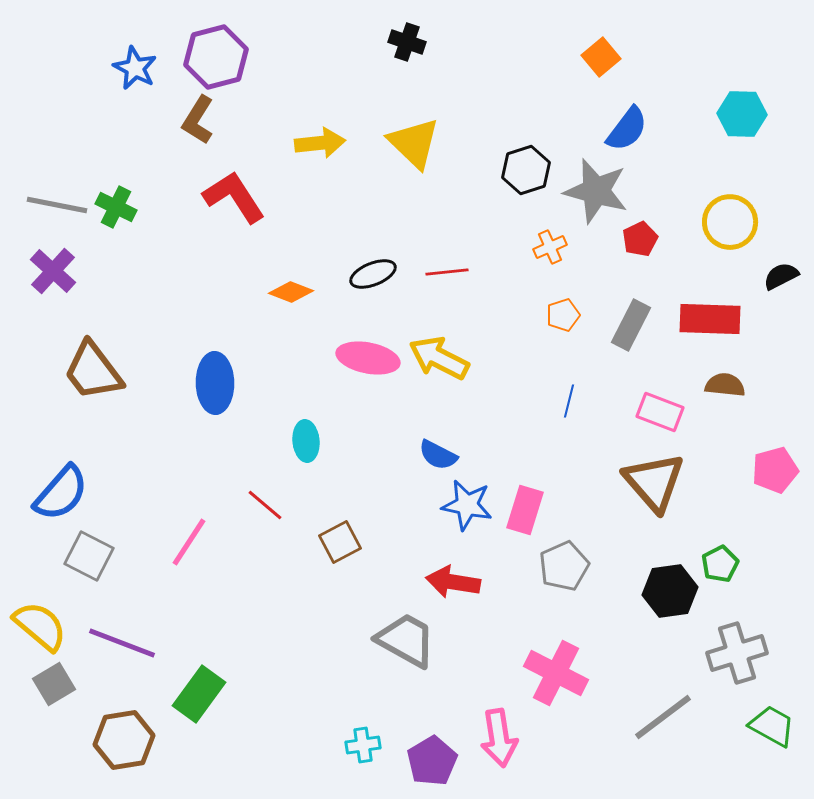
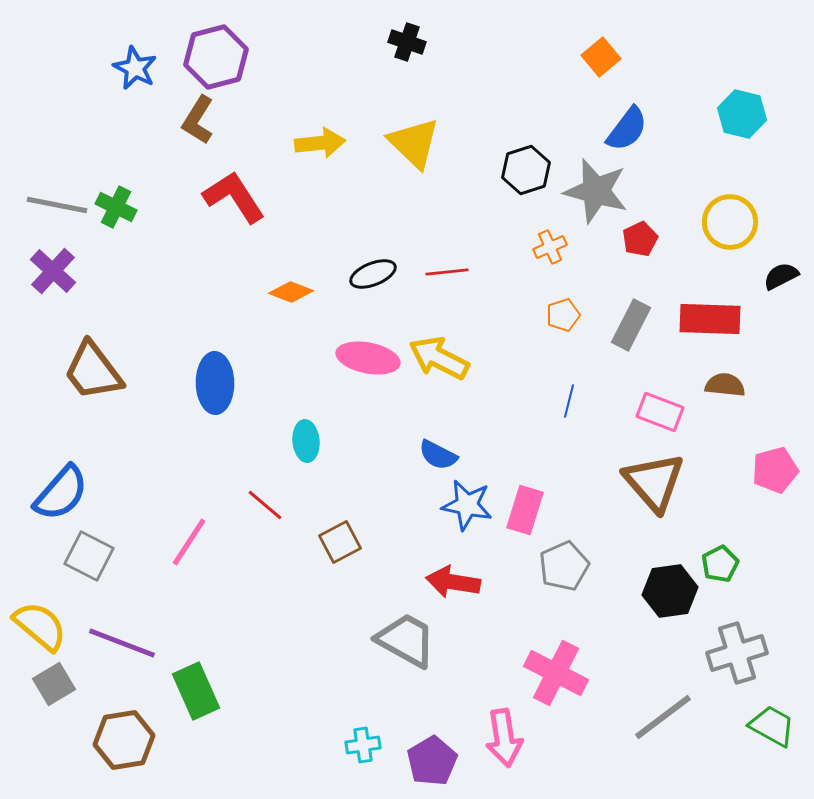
cyan hexagon at (742, 114): rotated 12 degrees clockwise
green rectangle at (199, 694): moved 3 px left, 3 px up; rotated 60 degrees counterclockwise
pink arrow at (499, 738): moved 5 px right
